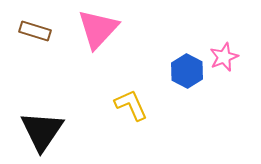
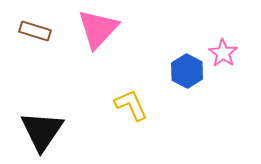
pink star: moved 1 px left, 4 px up; rotated 16 degrees counterclockwise
